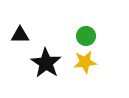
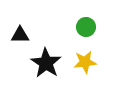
green circle: moved 9 px up
